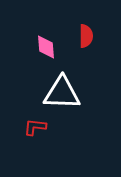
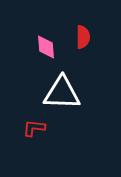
red semicircle: moved 3 px left, 1 px down
red L-shape: moved 1 px left, 1 px down
